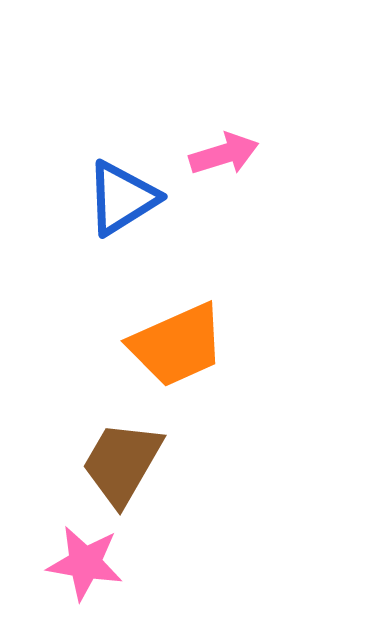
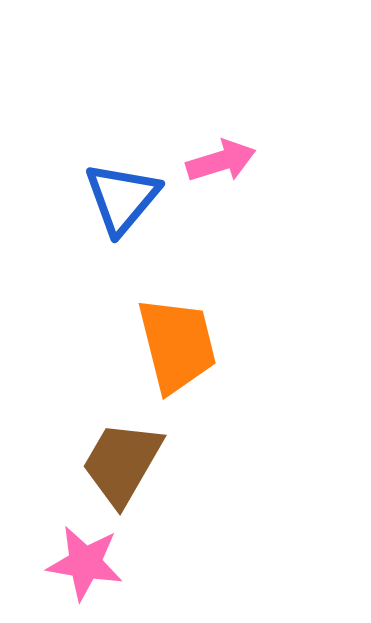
pink arrow: moved 3 px left, 7 px down
blue triangle: rotated 18 degrees counterclockwise
orange trapezoid: rotated 80 degrees counterclockwise
